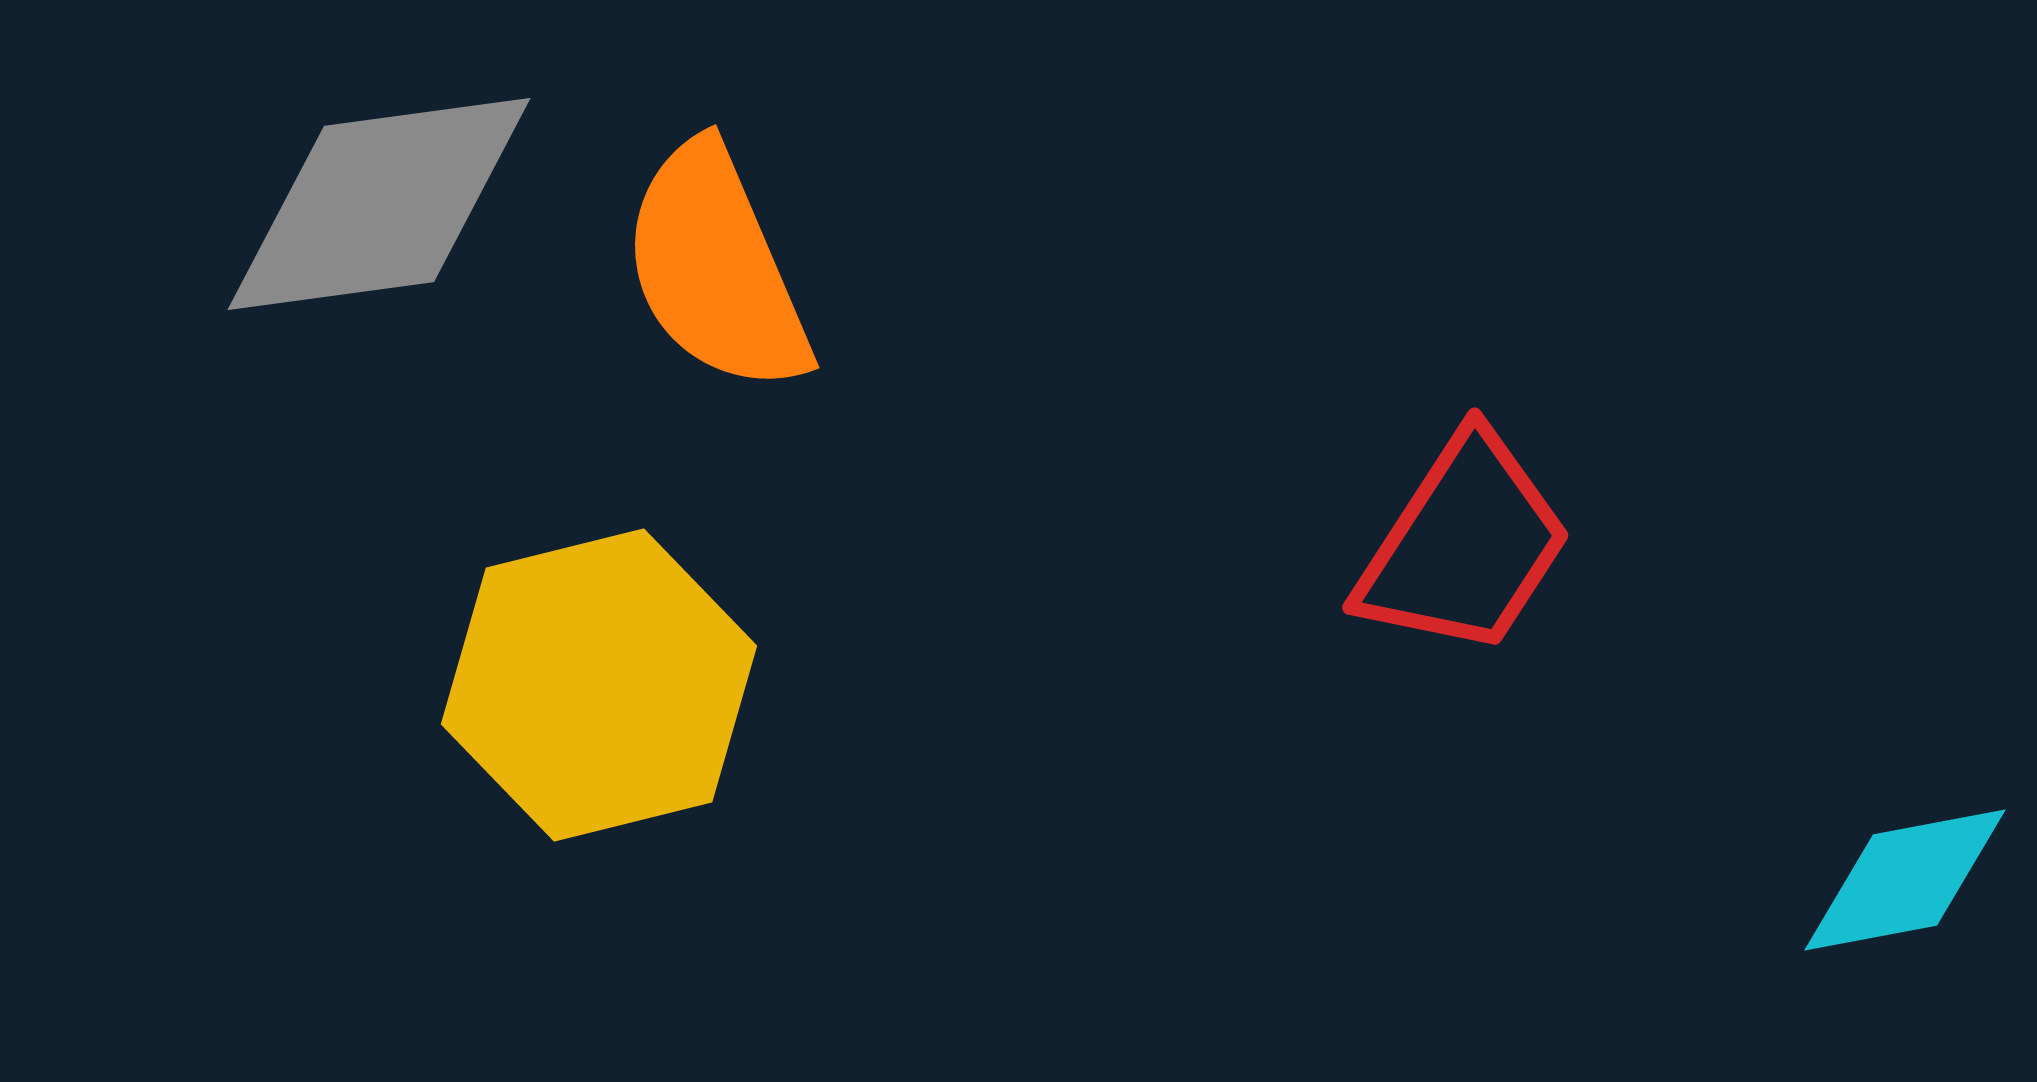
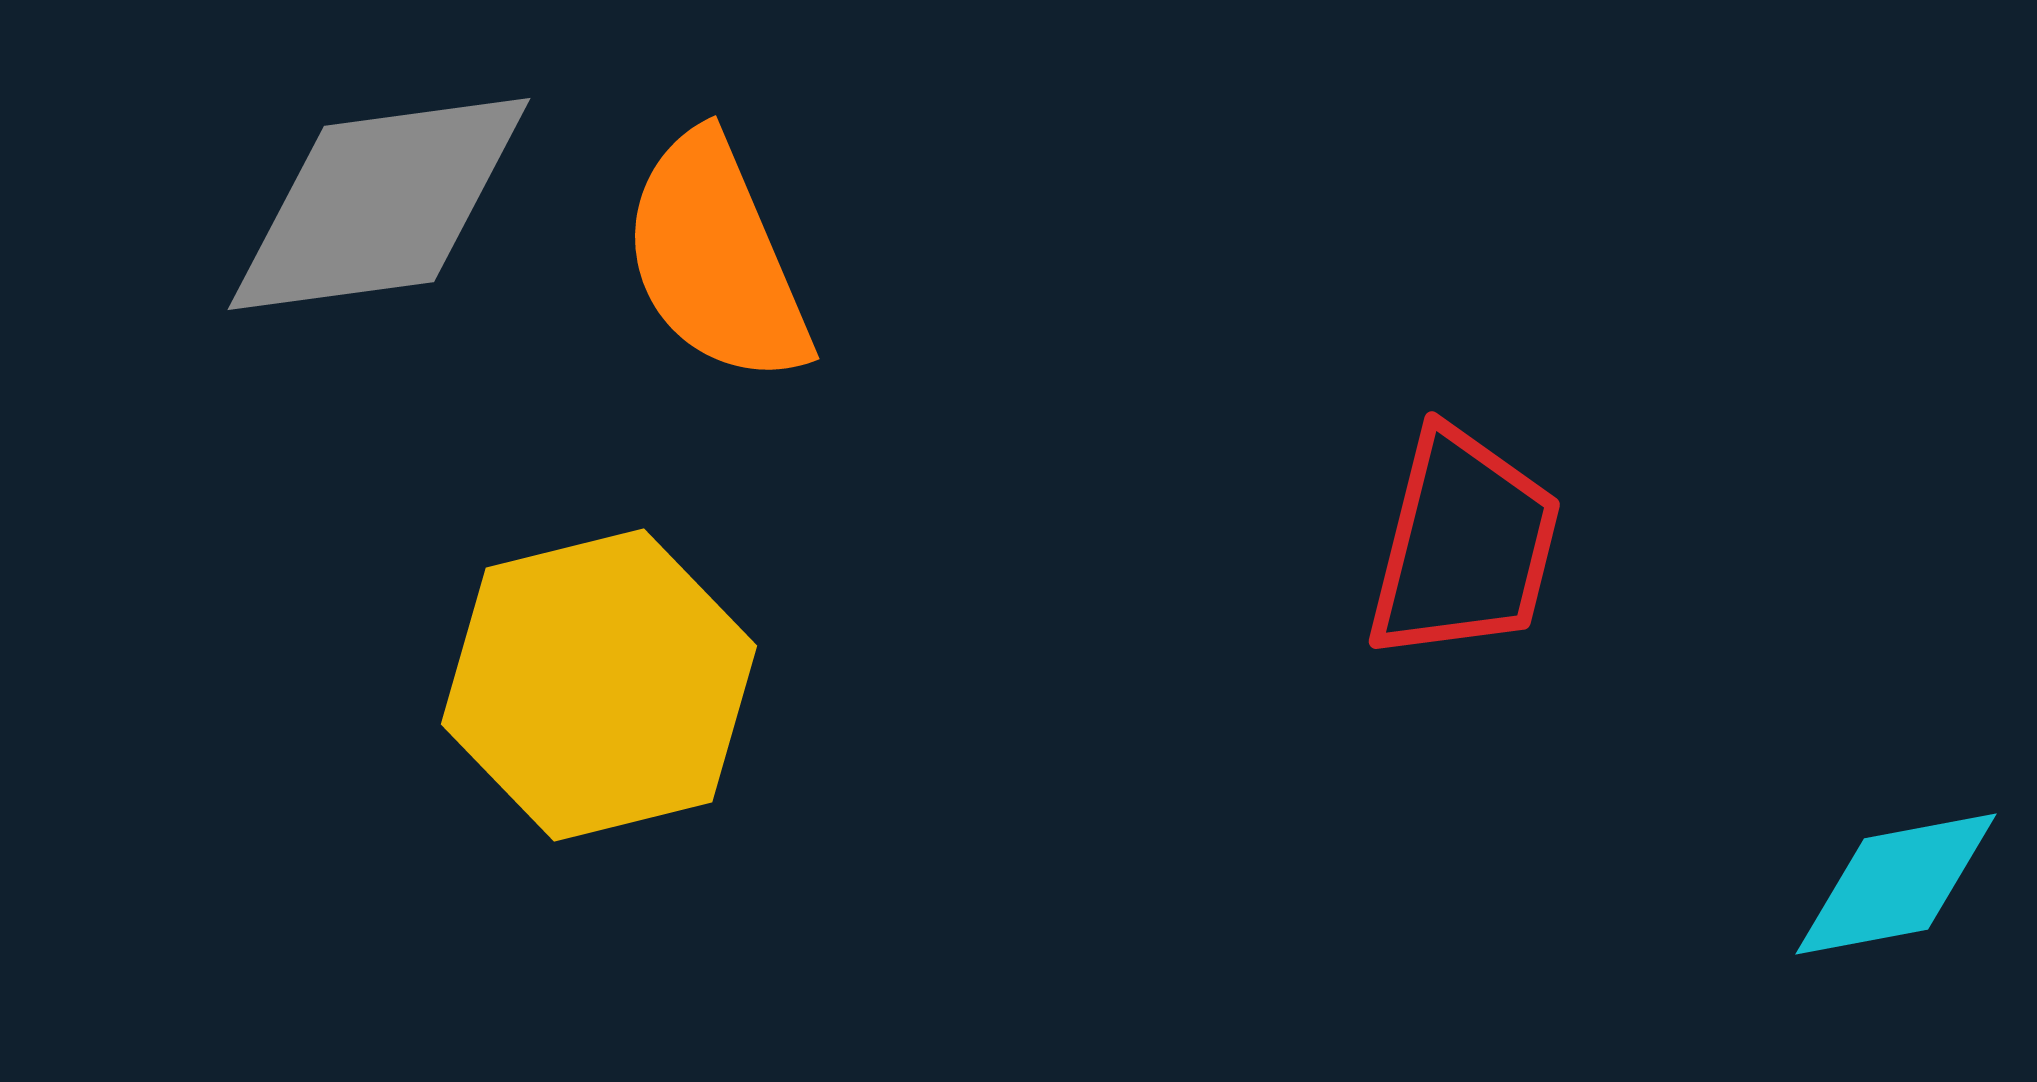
orange semicircle: moved 9 px up
red trapezoid: rotated 19 degrees counterclockwise
cyan diamond: moved 9 px left, 4 px down
